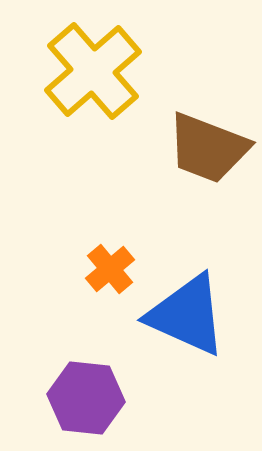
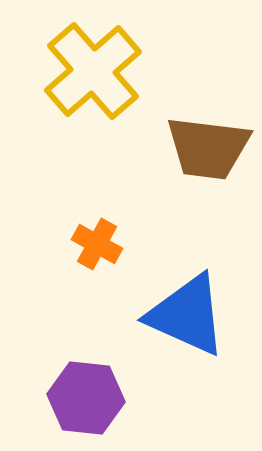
brown trapezoid: rotated 14 degrees counterclockwise
orange cross: moved 13 px left, 25 px up; rotated 21 degrees counterclockwise
